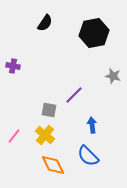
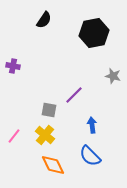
black semicircle: moved 1 px left, 3 px up
blue semicircle: moved 2 px right
